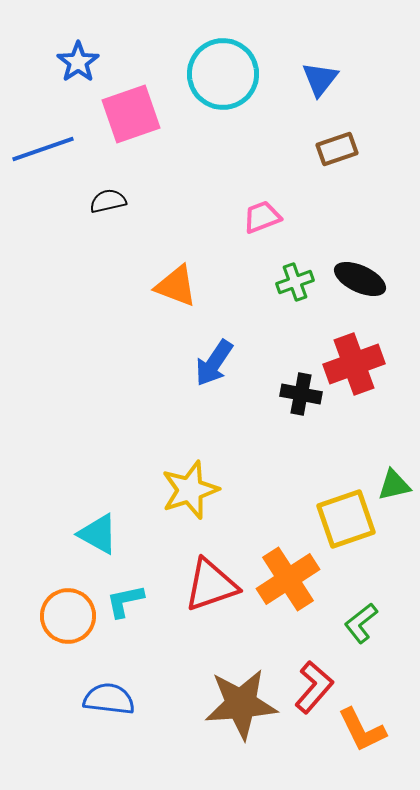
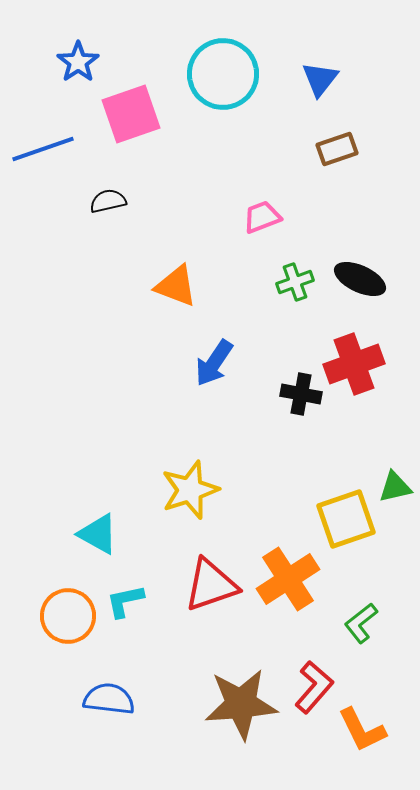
green triangle: moved 1 px right, 2 px down
